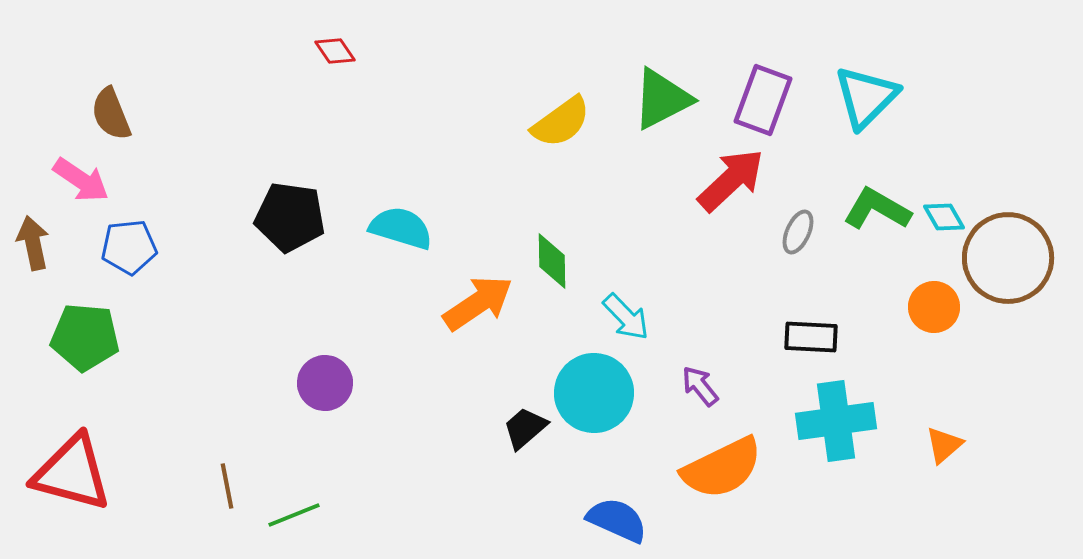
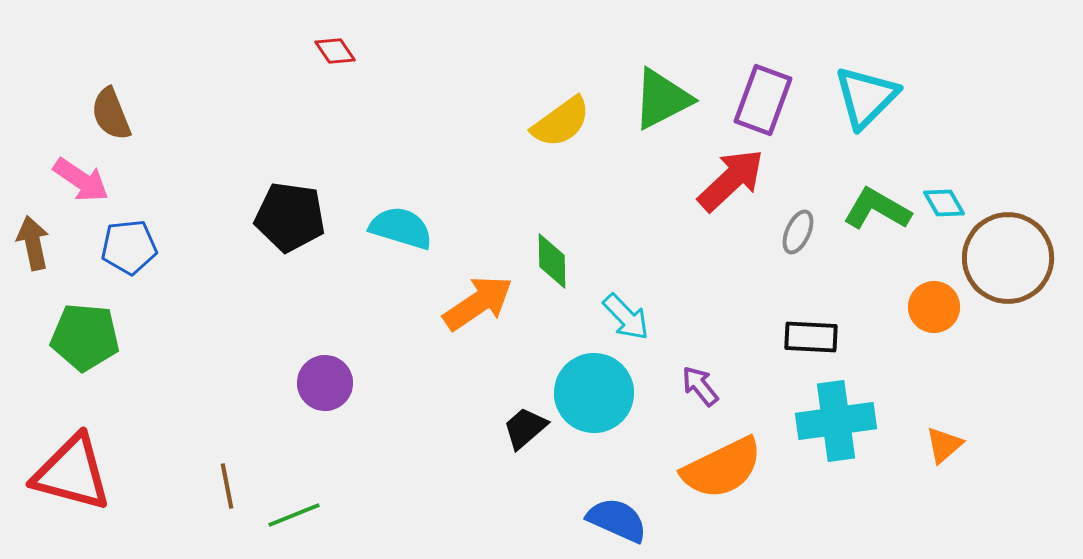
cyan diamond: moved 14 px up
